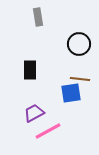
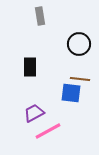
gray rectangle: moved 2 px right, 1 px up
black rectangle: moved 3 px up
blue square: rotated 15 degrees clockwise
